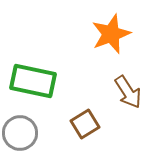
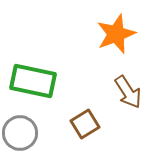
orange star: moved 5 px right
